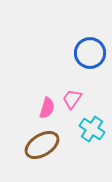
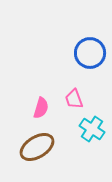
pink trapezoid: moved 2 px right; rotated 55 degrees counterclockwise
pink semicircle: moved 6 px left
brown ellipse: moved 5 px left, 2 px down
